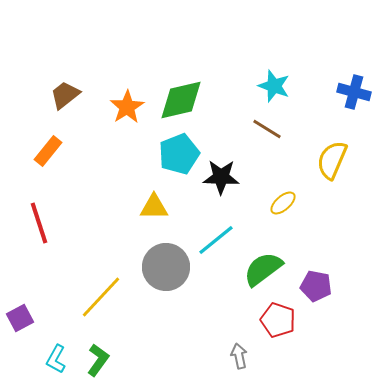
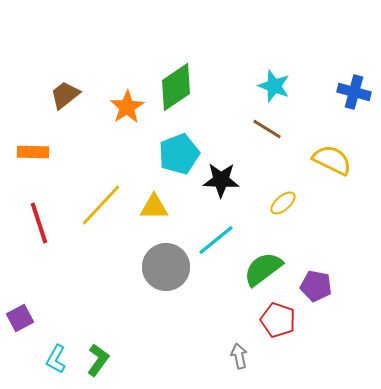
green diamond: moved 5 px left, 13 px up; rotated 21 degrees counterclockwise
orange rectangle: moved 15 px left, 1 px down; rotated 52 degrees clockwise
yellow semicircle: rotated 93 degrees clockwise
black star: moved 3 px down
yellow line: moved 92 px up
